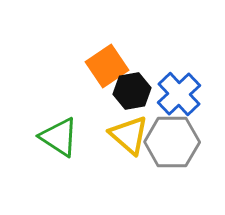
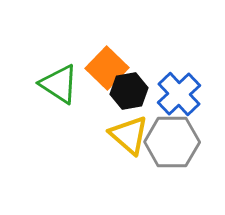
orange square: moved 2 px down; rotated 12 degrees counterclockwise
black hexagon: moved 3 px left
green triangle: moved 53 px up
